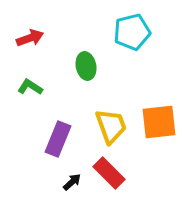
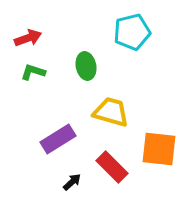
red arrow: moved 2 px left
green L-shape: moved 3 px right, 15 px up; rotated 15 degrees counterclockwise
orange square: moved 27 px down; rotated 12 degrees clockwise
yellow trapezoid: moved 14 px up; rotated 54 degrees counterclockwise
purple rectangle: rotated 36 degrees clockwise
red rectangle: moved 3 px right, 6 px up
